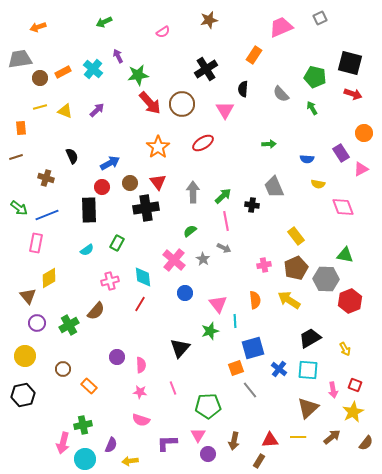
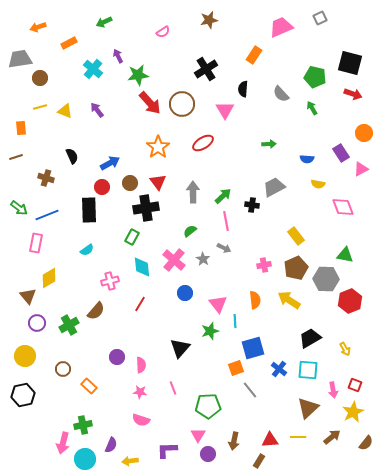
orange rectangle at (63, 72): moved 6 px right, 29 px up
purple arrow at (97, 110): rotated 84 degrees counterclockwise
gray trapezoid at (274, 187): rotated 85 degrees clockwise
green rectangle at (117, 243): moved 15 px right, 6 px up
cyan diamond at (143, 277): moved 1 px left, 10 px up
purple L-shape at (167, 443): moved 7 px down
